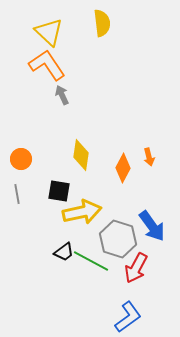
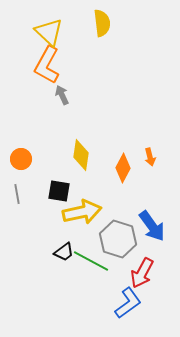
orange L-shape: rotated 117 degrees counterclockwise
orange arrow: moved 1 px right
red arrow: moved 6 px right, 5 px down
blue L-shape: moved 14 px up
